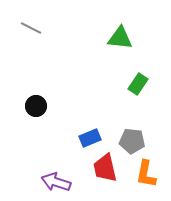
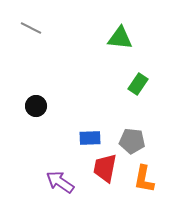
blue rectangle: rotated 20 degrees clockwise
red trapezoid: rotated 24 degrees clockwise
orange L-shape: moved 2 px left, 5 px down
purple arrow: moved 4 px right; rotated 16 degrees clockwise
